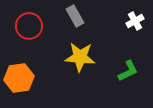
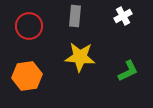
gray rectangle: rotated 35 degrees clockwise
white cross: moved 12 px left, 5 px up
orange hexagon: moved 8 px right, 2 px up
